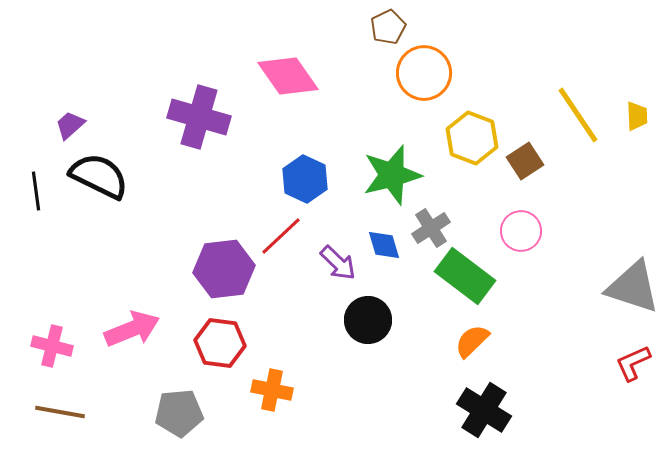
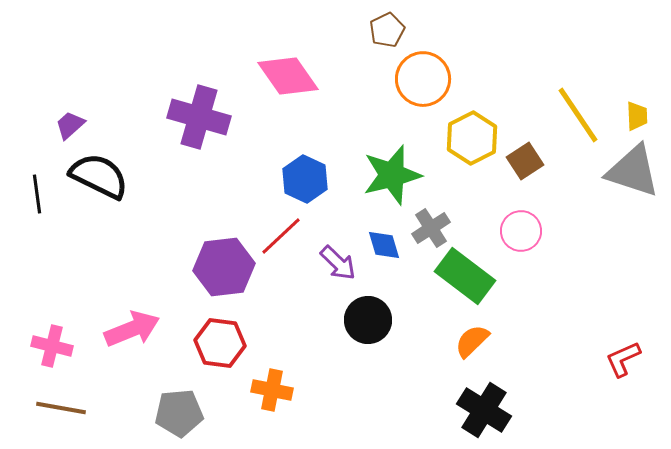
brown pentagon: moved 1 px left, 3 px down
orange circle: moved 1 px left, 6 px down
yellow hexagon: rotated 12 degrees clockwise
black line: moved 1 px right, 3 px down
purple hexagon: moved 2 px up
gray triangle: moved 116 px up
red L-shape: moved 10 px left, 4 px up
brown line: moved 1 px right, 4 px up
